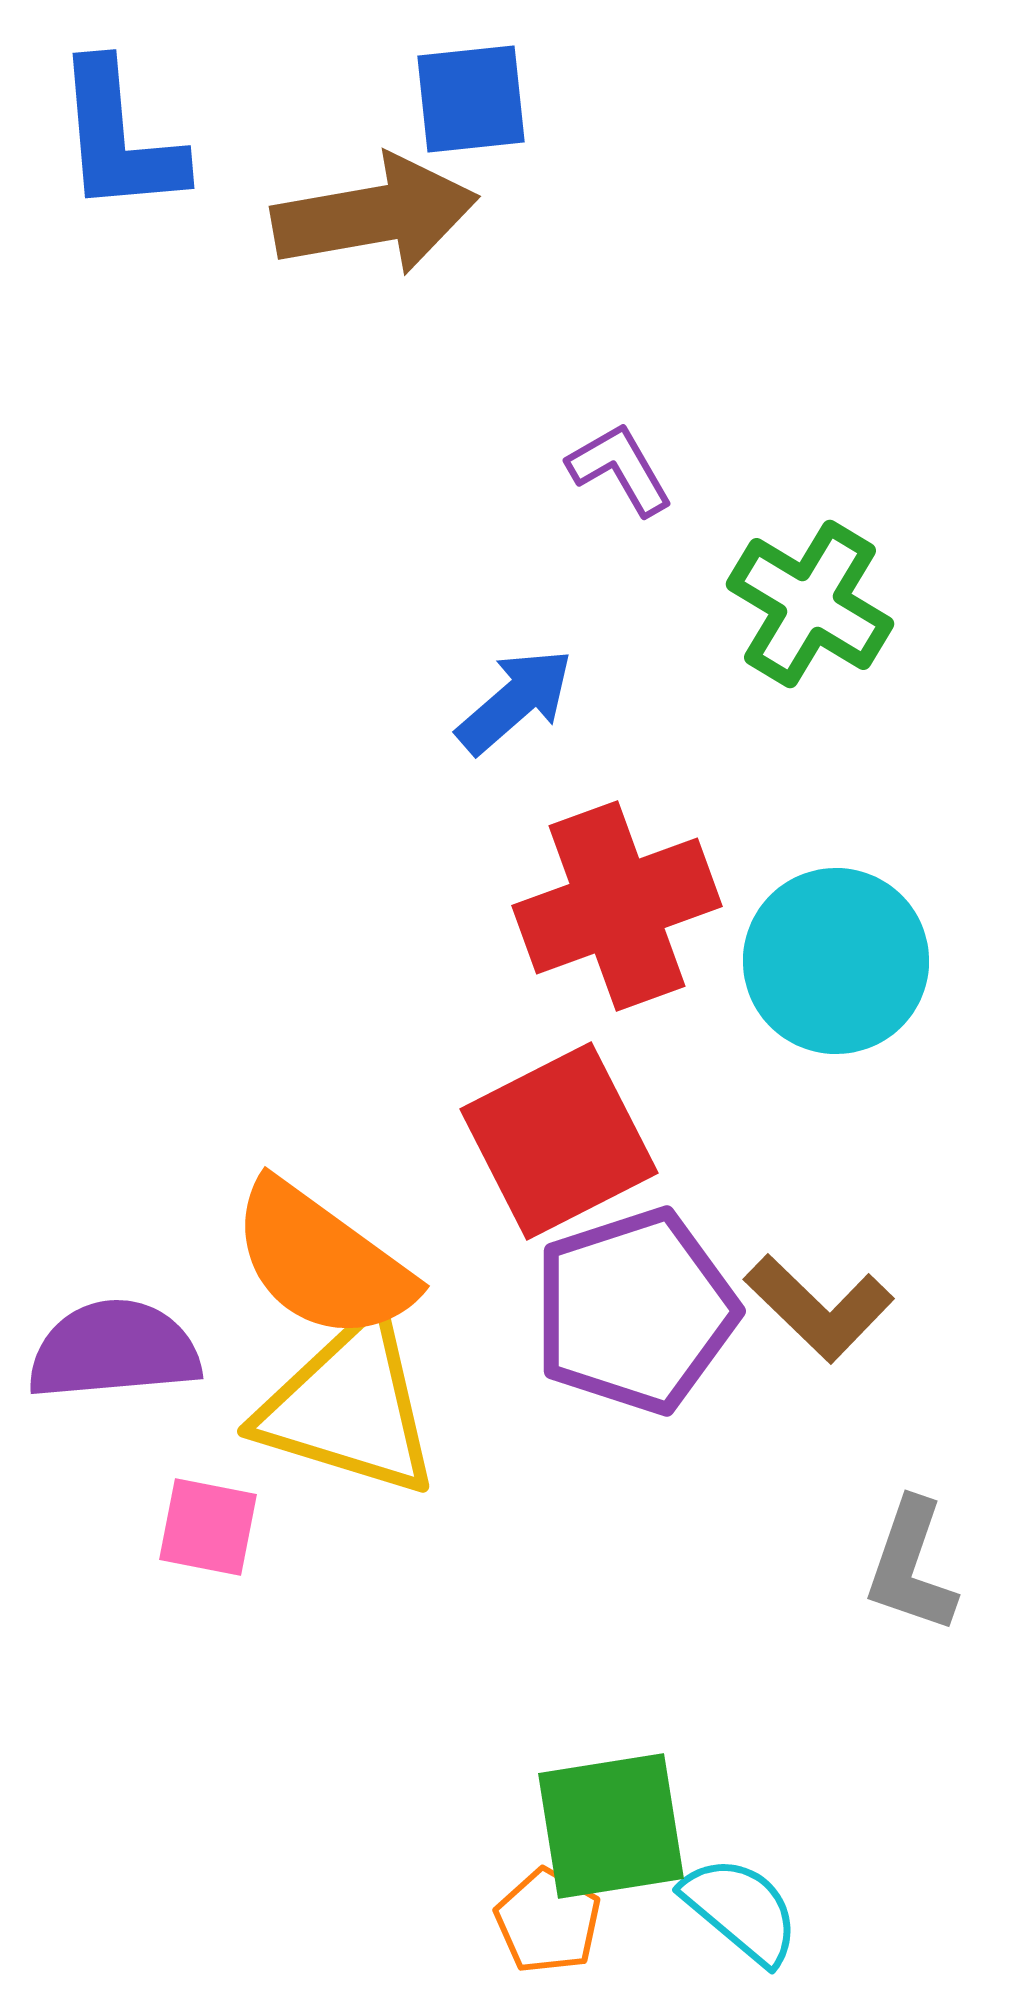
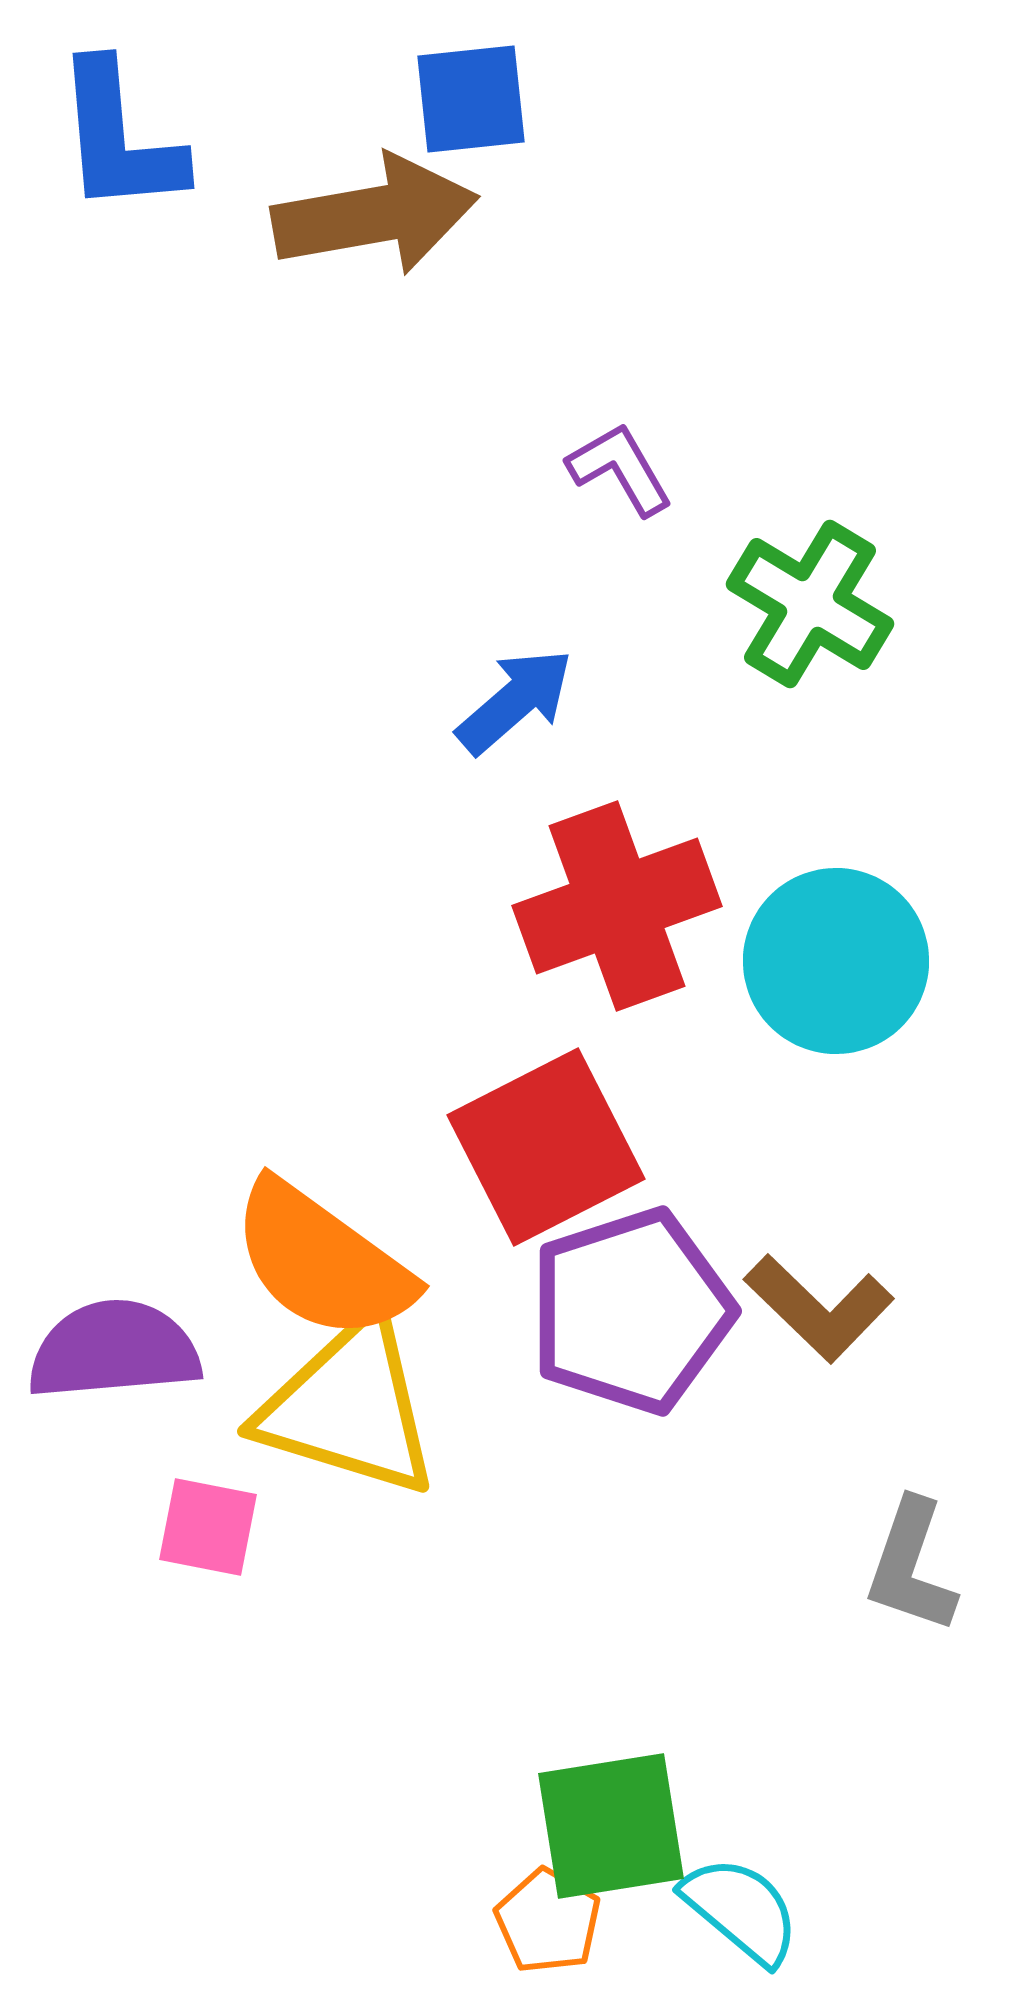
red square: moved 13 px left, 6 px down
purple pentagon: moved 4 px left
